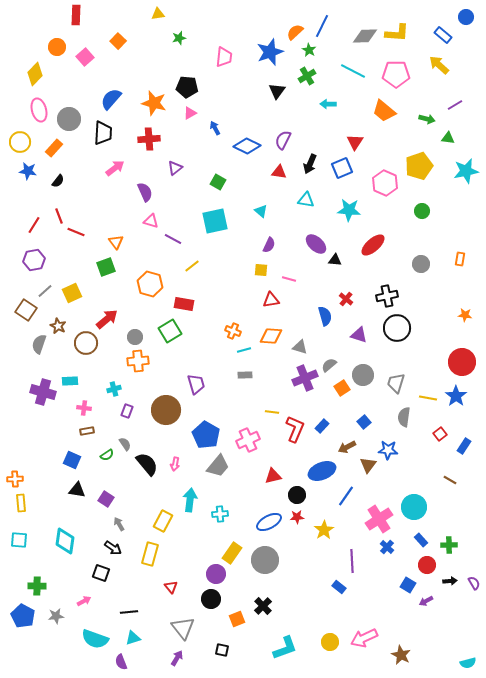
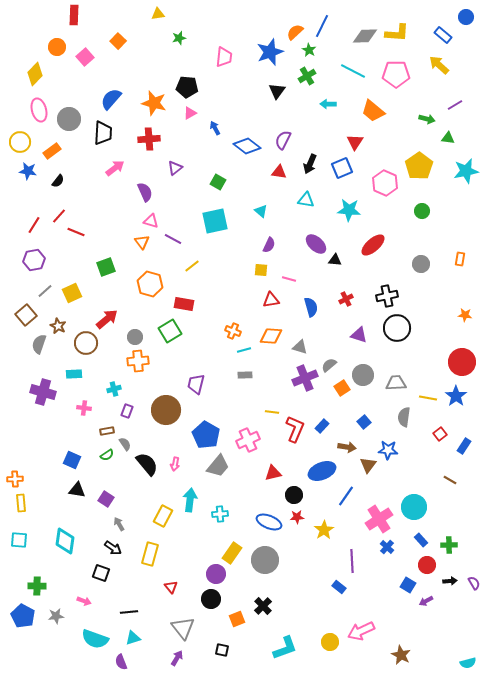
red rectangle at (76, 15): moved 2 px left
orange trapezoid at (384, 111): moved 11 px left
blue diamond at (247, 146): rotated 12 degrees clockwise
orange rectangle at (54, 148): moved 2 px left, 3 px down; rotated 12 degrees clockwise
yellow pentagon at (419, 166): rotated 16 degrees counterclockwise
red line at (59, 216): rotated 63 degrees clockwise
orange triangle at (116, 242): moved 26 px right
red cross at (346, 299): rotated 24 degrees clockwise
brown square at (26, 310): moved 5 px down; rotated 15 degrees clockwise
blue semicircle at (325, 316): moved 14 px left, 9 px up
cyan rectangle at (70, 381): moved 4 px right, 7 px up
gray trapezoid at (396, 383): rotated 70 degrees clockwise
purple trapezoid at (196, 384): rotated 150 degrees counterclockwise
brown rectangle at (87, 431): moved 20 px right
brown arrow at (347, 447): rotated 144 degrees counterclockwise
red triangle at (273, 476): moved 3 px up
black circle at (297, 495): moved 3 px left
yellow rectangle at (163, 521): moved 5 px up
blue ellipse at (269, 522): rotated 50 degrees clockwise
pink arrow at (84, 601): rotated 48 degrees clockwise
pink arrow at (364, 638): moved 3 px left, 7 px up
